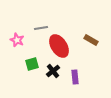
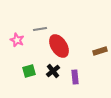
gray line: moved 1 px left, 1 px down
brown rectangle: moved 9 px right, 11 px down; rotated 48 degrees counterclockwise
green square: moved 3 px left, 7 px down
